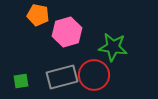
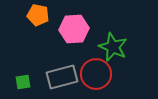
pink hexagon: moved 7 px right, 3 px up; rotated 12 degrees clockwise
green star: rotated 16 degrees clockwise
red circle: moved 2 px right, 1 px up
green square: moved 2 px right, 1 px down
